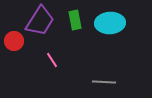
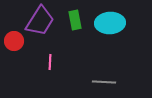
pink line: moved 2 px left, 2 px down; rotated 35 degrees clockwise
